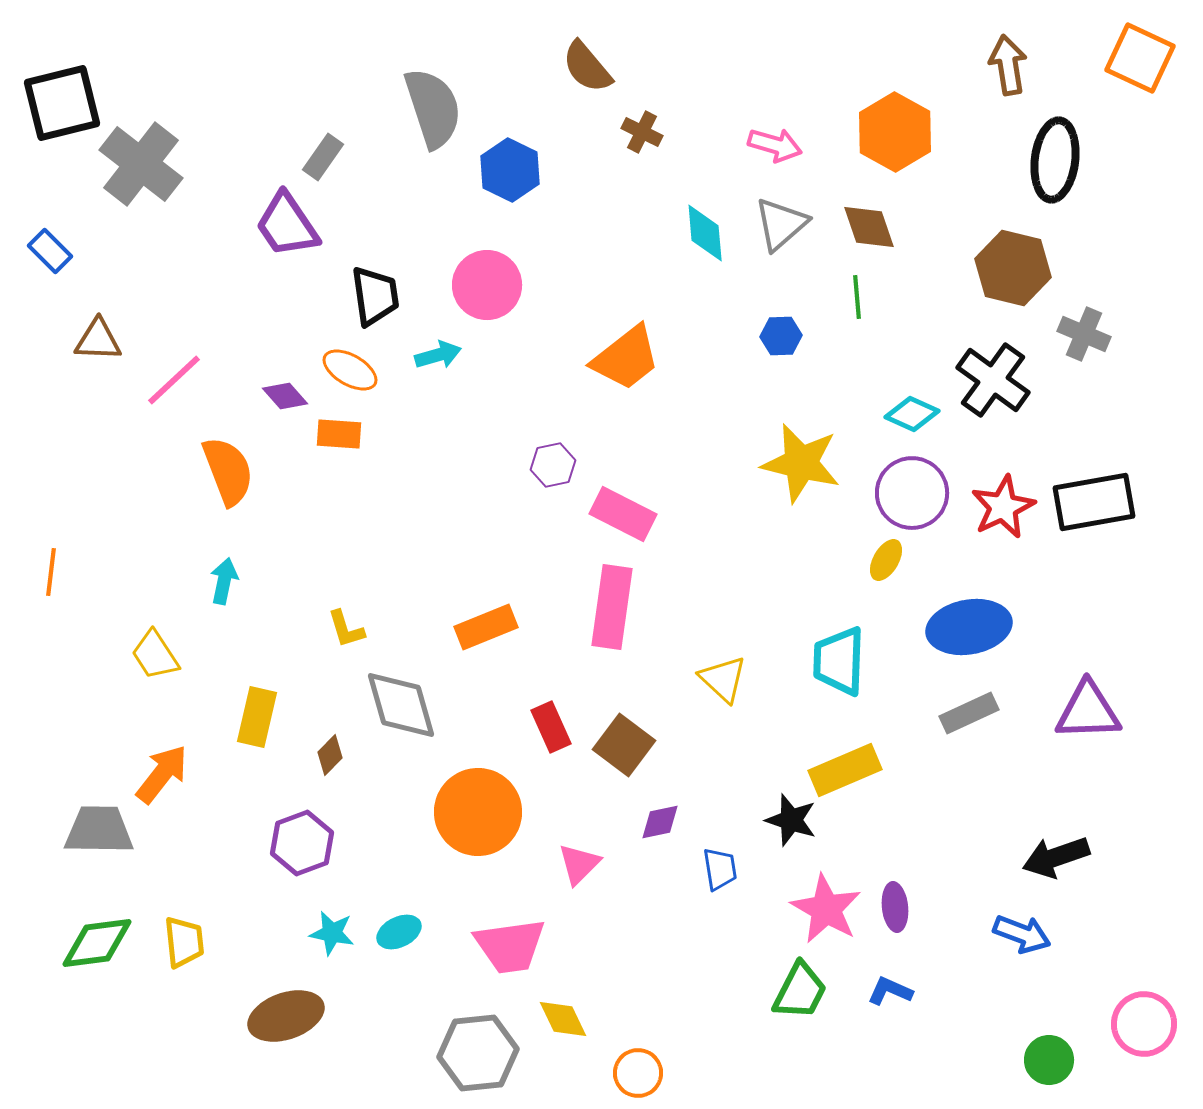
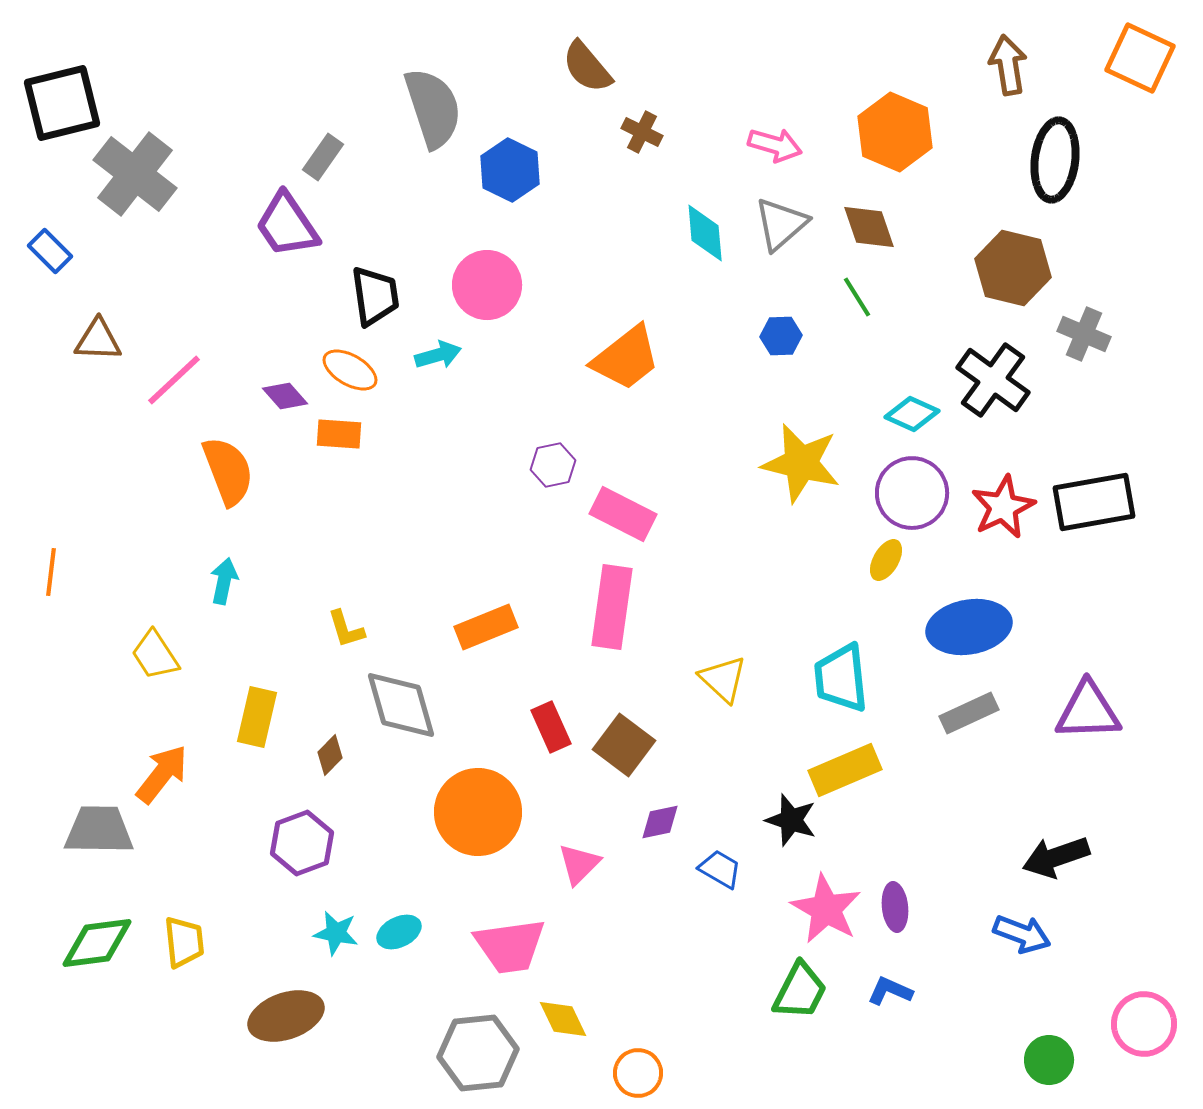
orange hexagon at (895, 132): rotated 6 degrees counterclockwise
gray cross at (141, 164): moved 6 px left, 10 px down
green line at (857, 297): rotated 27 degrees counterclockwise
cyan trapezoid at (839, 661): moved 2 px right, 17 px down; rotated 8 degrees counterclockwise
blue trapezoid at (720, 869): rotated 51 degrees counterclockwise
cyan star at (332, 933): moved 4 px right
